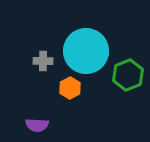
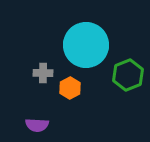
cyan circle: moved 6 px up
gray cross: moved 12 px down
